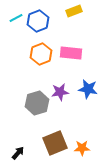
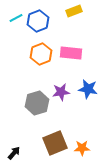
purple star: moved 1 px right
black arrow: moved 4 px left
